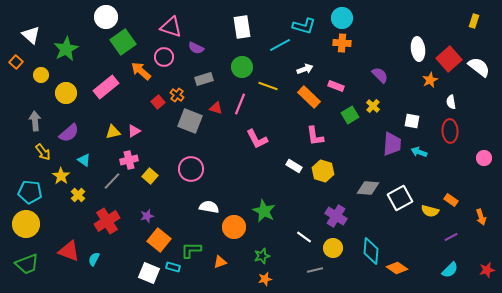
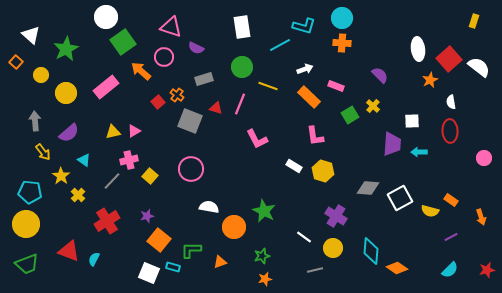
white square at (412, 121): rotated 14 degrees counterclockwise
cyan arrow at (419, 152): rotated 21 degrees counterclockwise
